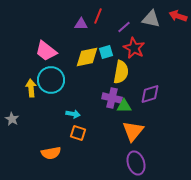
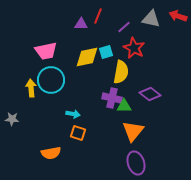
pink trapezoid: rotated 50 degrees counterclockwise
purple diamond: rotated 55 degrees clockwise
gray star: rotated 24 degrees counterclockwise
